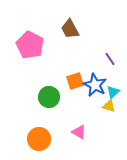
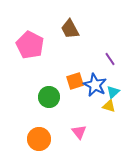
pink triangle: rotated 21 degrees clockwise
